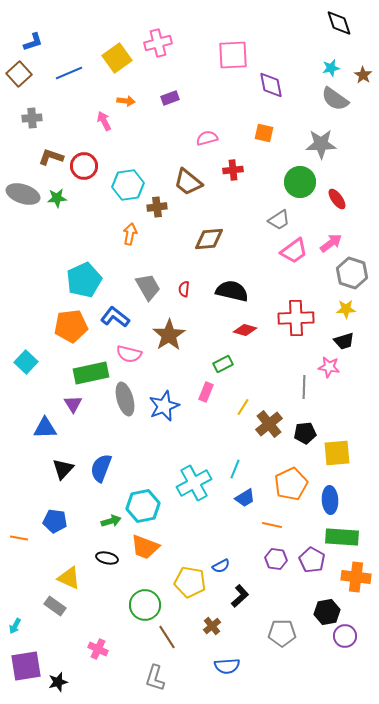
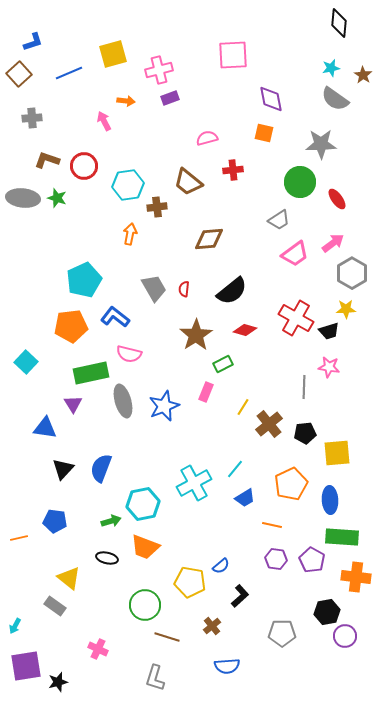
black diamond at (339, 23): rotated 24 degrees clockwise
pink cross at (158, 43): moved 1 px right, 27 px down
yellow square at (117, 58): moved 4 px left, 4 px up; rotated 20 degrees clockwise
purple diamond at (271, 85): moved 14 px down
brown L-shape at (51, 157): moved 4 px left, 3 px down
gray ellipse at (23, 194): moved 4 px down; rotated 12 degrees counterclockwise
green star at (57, 198): rotated 24 degrees clockwise
pink arrow at (331, 243): moved 2 px right
pink trapezoid at (294, 251): moved 1 px right, 3 px down
gray hexagon at (352, 273): rotated 12 degrees clockwise
gray trapezoid at (148, 287): moved 6 px right, 1 px down
black semicircle at (232, 291): rotated 128 degrees clockwise
red cross at (296, 318): rotated 32 degrees clockwise
brown star at (169, 335): moved 27 px right
black trapezoid at (344, 341): moved 15 px left, 10 px up
gray ellipse at (125, 399): moved 2 px left, 2 px down
blue triangle at (45, 428): rotated 10 degrees clockwise
cyan line at (235, 469): rotated 18 degrees clockwise
cyan hexagon at (143, 506): moved 2 px up
orange line at (19, 538): rotated 24 degrees counterclockwise
blue semicircle at (221, 566): rotated 12 degrees counterclockwise
yellow triangle at (69, 578): rotated 15 degrees clockwise
brown line at (167, 637): rotated 40 degrees counterclockwise
